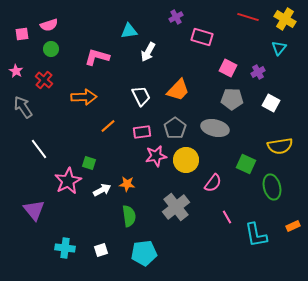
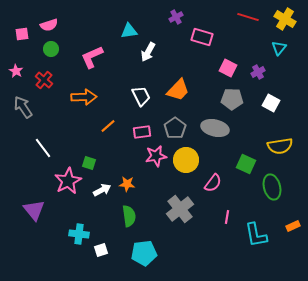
pink L-shape at (97, 57): moved 5 px left; rotated 40 degrees counterclockwise
white line at (39, 149): moved 4 px right, 1 px up
gray cross at (176, 207): moved 4 px right, 2 px down
pink line at (227, 217): rotated 40 degrees clockwise
cyan cross at (65, 248): moved 14 px right, 14 px up
